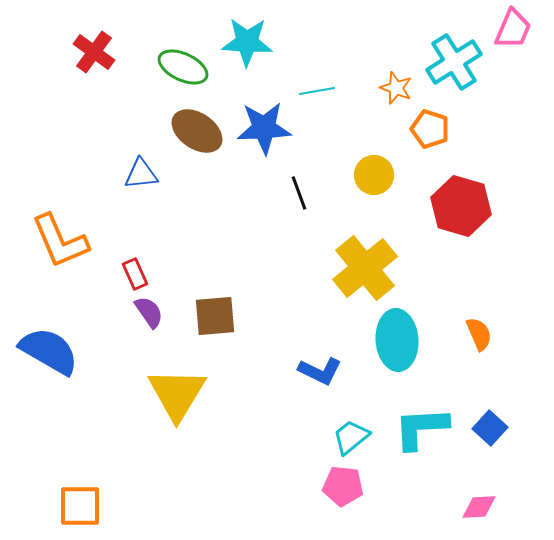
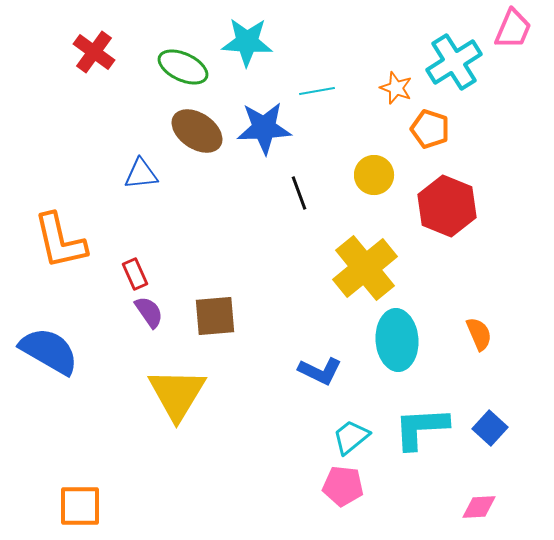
red hexagon: moved 14 px left; rotated 6 degrees clockwise
orange L-shape: rotated 10 degrees clockwise
